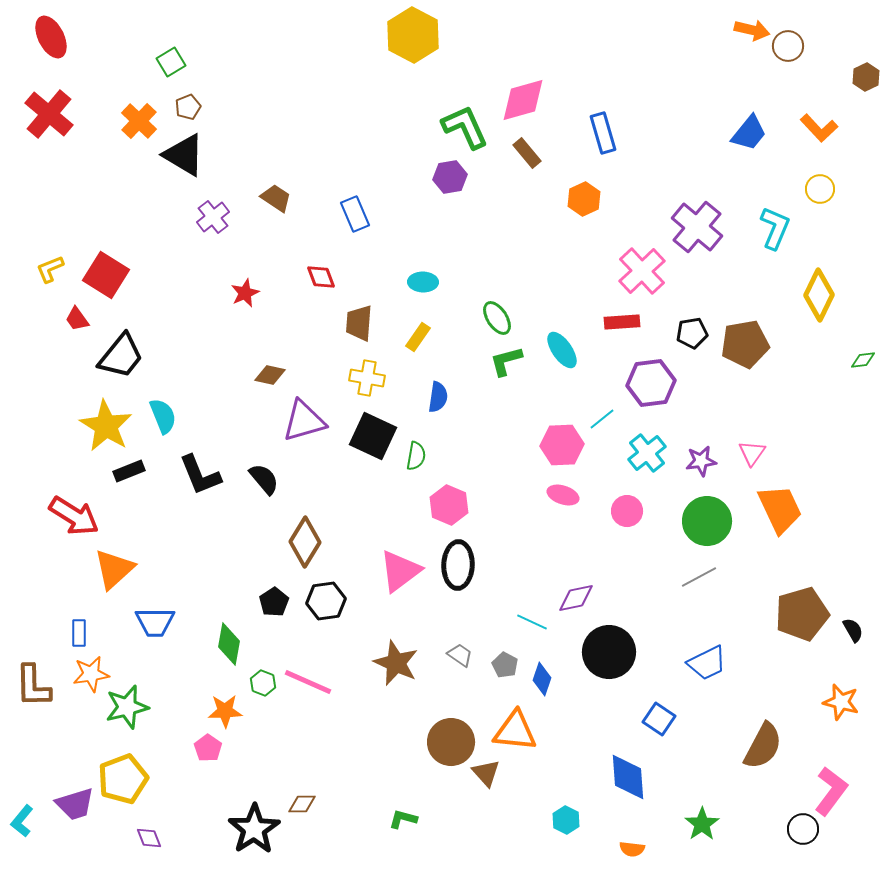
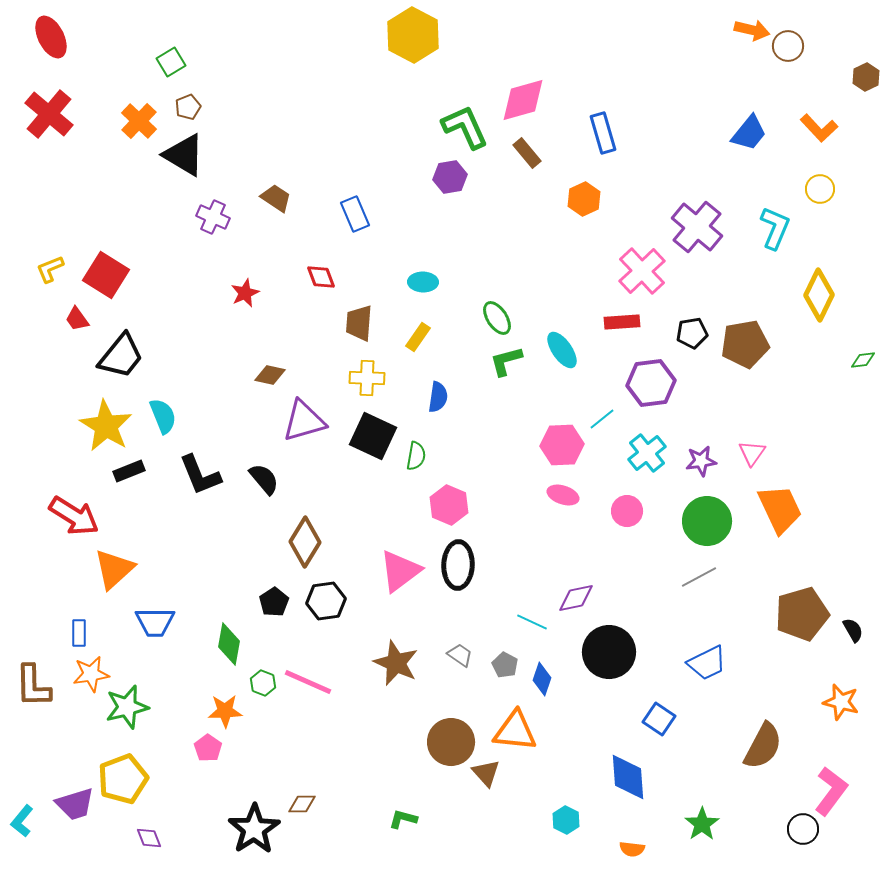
purple cross at (213, 217): rotated 28 degrees counterclockwise
yellow cross at (367, 378): rotated 8 degrees counterclockwise
